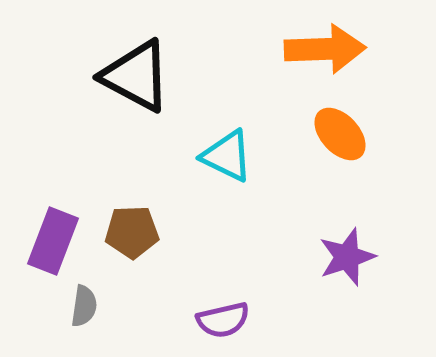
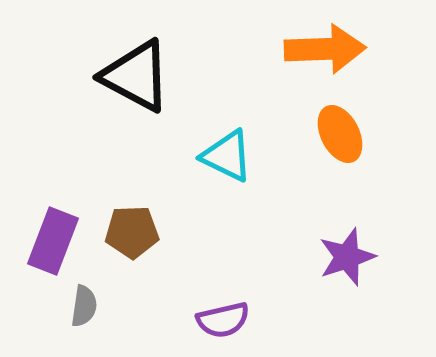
orange ellipse: rotated 16 degrees clockwise
